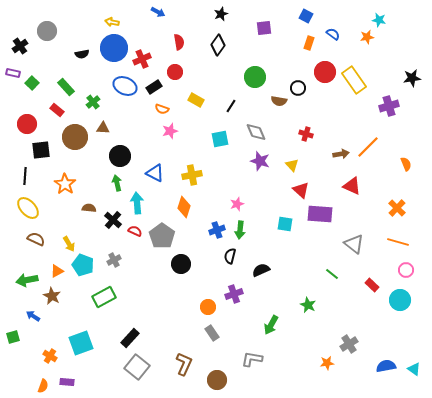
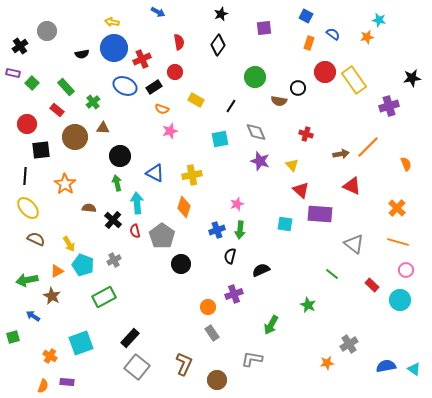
red semicircle at (135, 231): rotated 128 degrees counterclockwise
